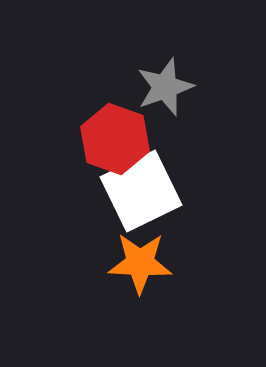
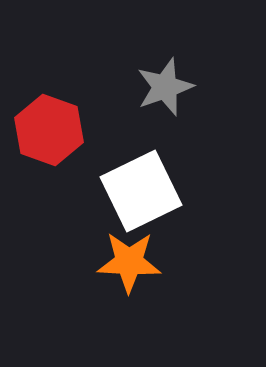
red hexagon: moved 66 px left, 9 px up
orange star: moved 11 px left, 1 px up
